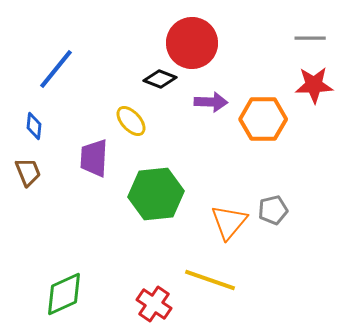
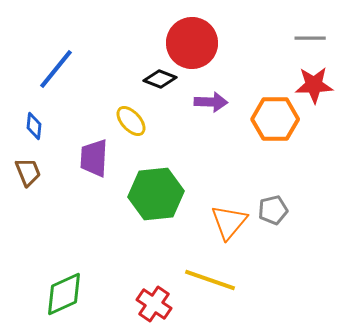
orange hexagon: moved 12 px right
